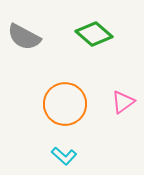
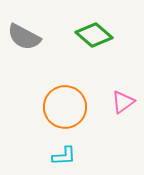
green diamond: moved 1 px down
orange circle: moved 3 px down
cyan L-shape: rotated 45 degrees counterclockwise
